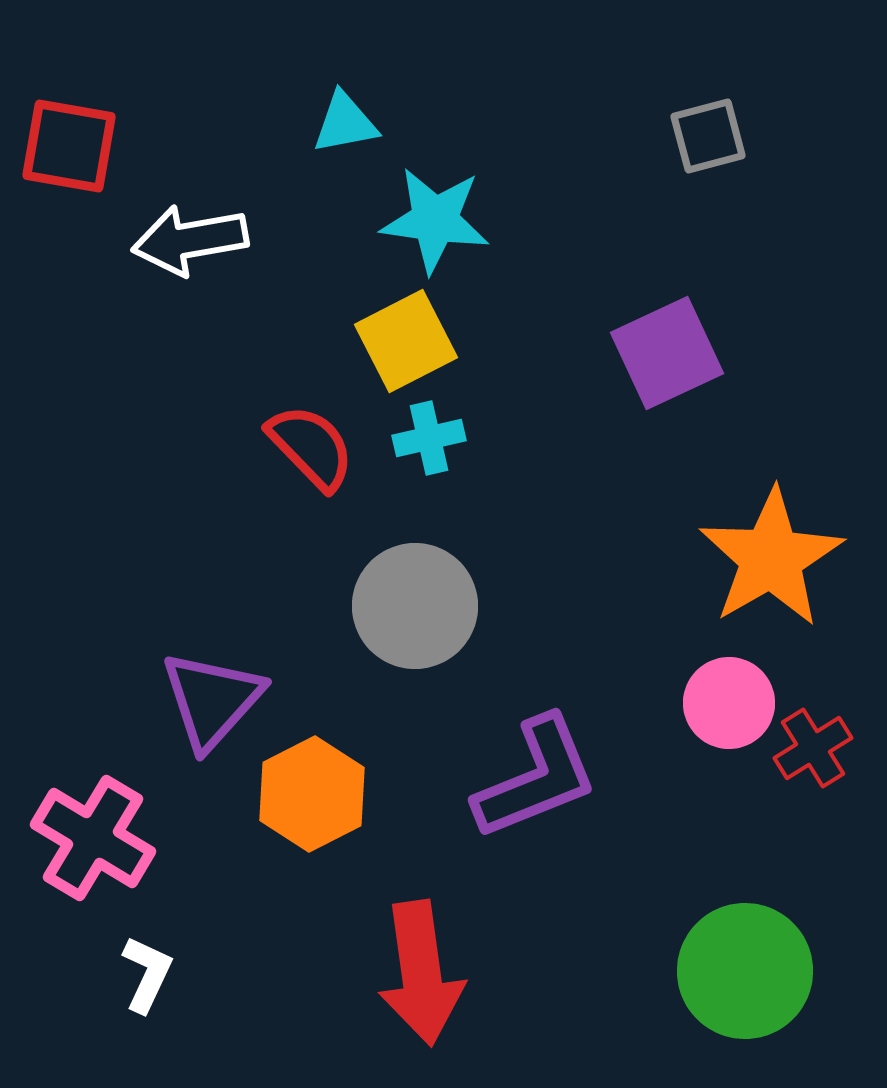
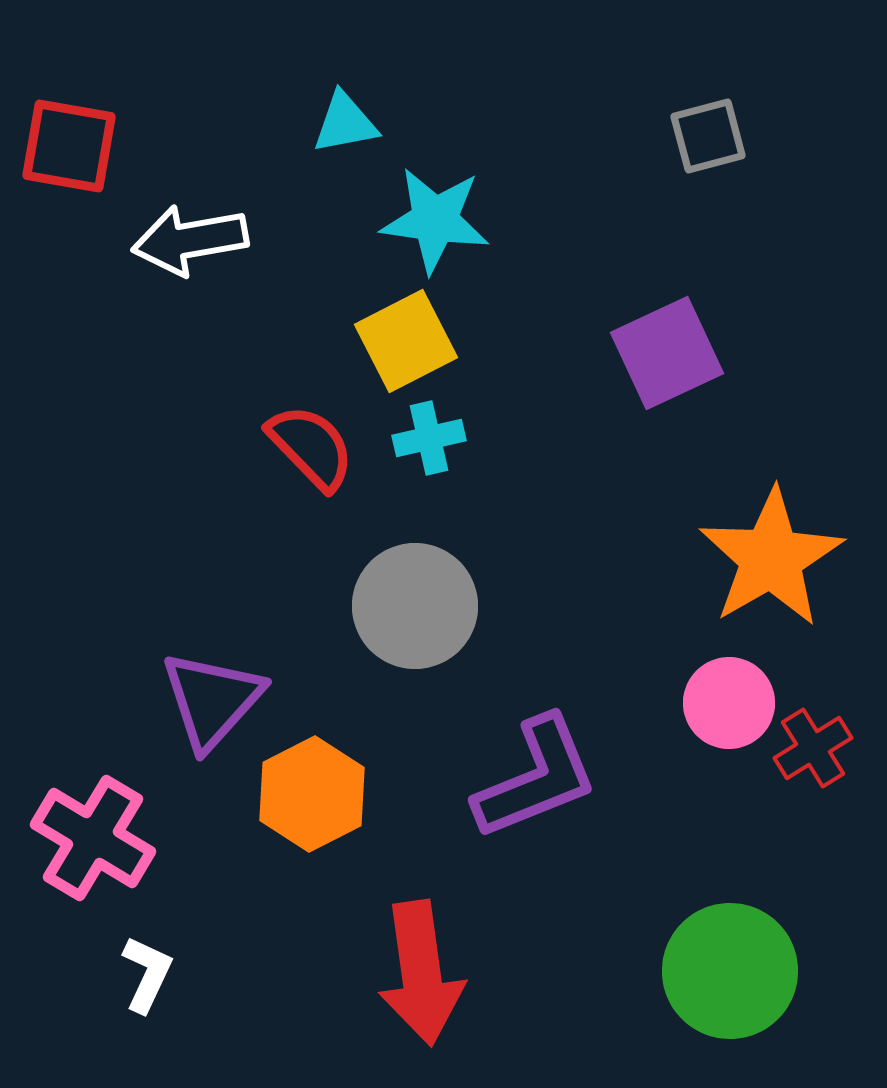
green circle: moved 15 px left
